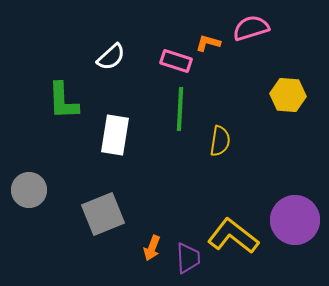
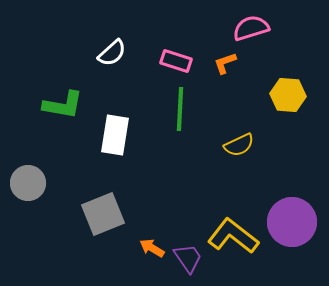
orange L-shape: moved 17 px right, 20 px down; rotated 35 degrees counterclockwise
white semicircle: moved 1 px right, 4 px up
green L-shape: moved 4 px down; rotated 78 degrees counterclockwise
yellow semicircle: moved 19 px right, 4 px down; rotated 56 degrees clockwise
gray circle: moved 1 px left, 7 px up
purple circle: moved 3 px left, 2 px down
orange arrow: rotated 100 degrees clockwise
purple trapezoid: rotated 32 degrees counterclockwise
